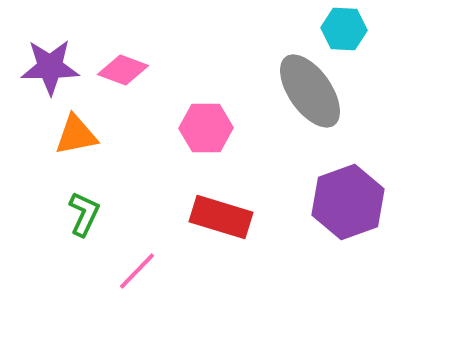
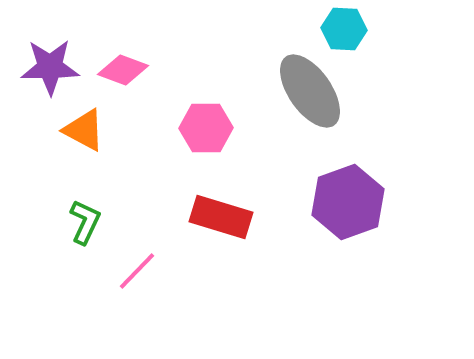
orange triangle: moved 8 px right, 5 px up; rotated 39 degrees clockwise
green L-shape: moved 1 px right, 8 px down
